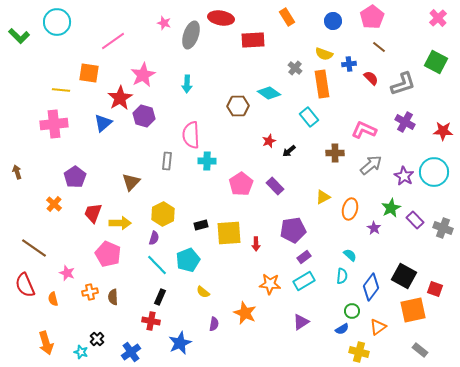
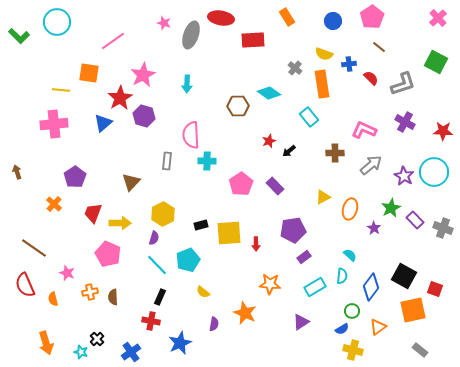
cyan rectangle at (304, 281): moved 11 px right, 6 px down
yellow cross at (359, 352): moved 6 px left, 2 px up
